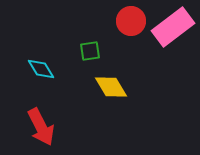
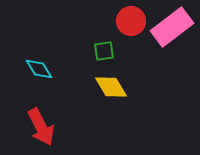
pink rectangle: moved 1 px left
green square: moved 14 px right
cyan diamond: moved 2 px left
